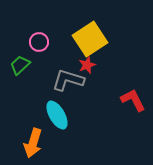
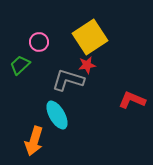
yellow square: moved 2 px up
red star: rotated 12 degrees clockwise
red L-shape: moved 1 px left; rotated 40 degrees counterclockwise
orange arrow: moved 1 px right, 2 px up
